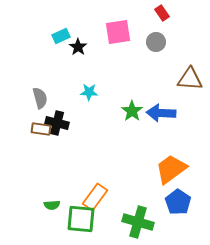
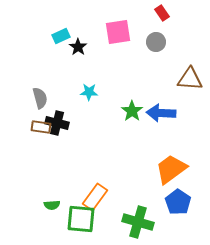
brown rectangle: moved 2 px up
